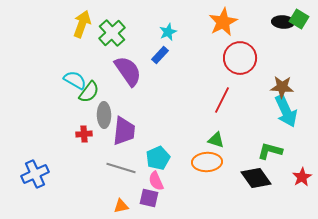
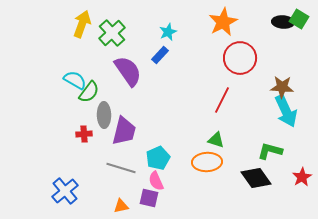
purple trapezoid: rotated 8 degrees clockwise
blue cross: moved 30 px right, 17 px down; rotated 16 degrees counterclockwise
